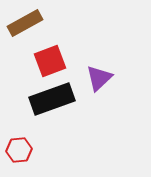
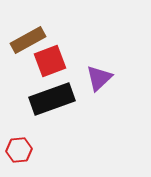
brown rectangle: moved 3 px right, 17 px down
